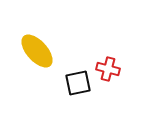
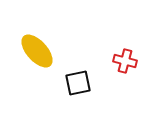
red cross: moved 17 px right, 8 px up
